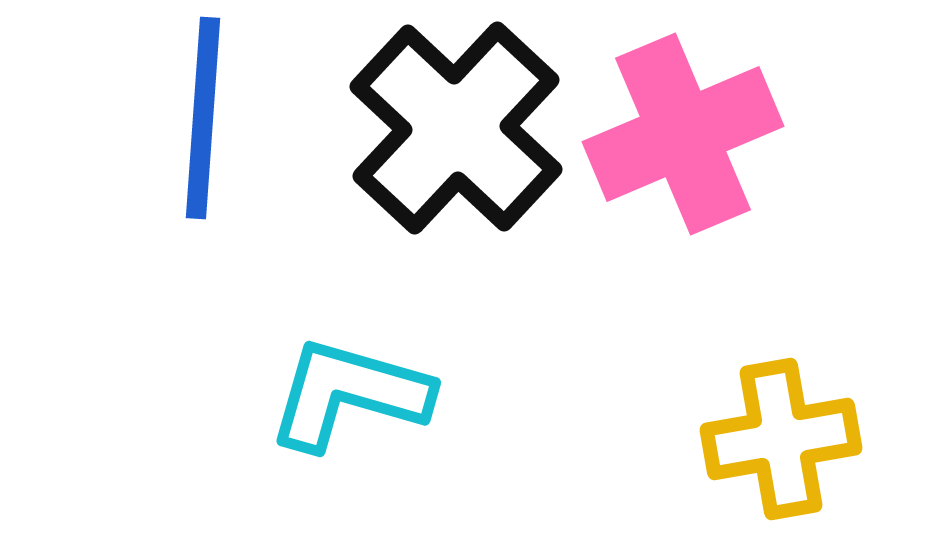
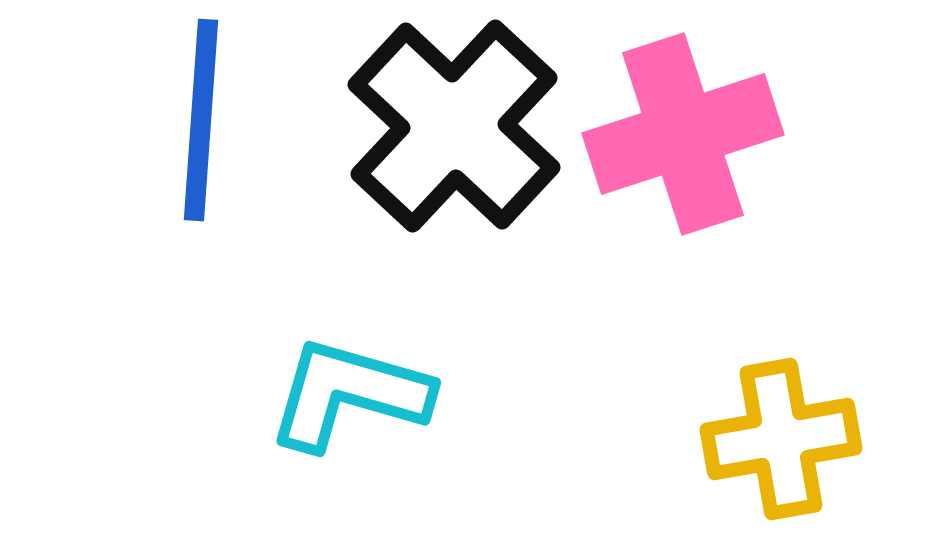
blue line: moved 2 px left, 2 px down
black cross: moved 2 px left, 2 px up
pink cross: rotated 5 degrees clockwise
